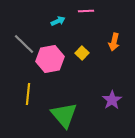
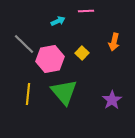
green triangle: moved 23 px up
